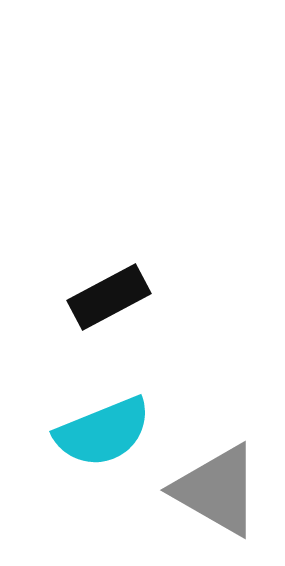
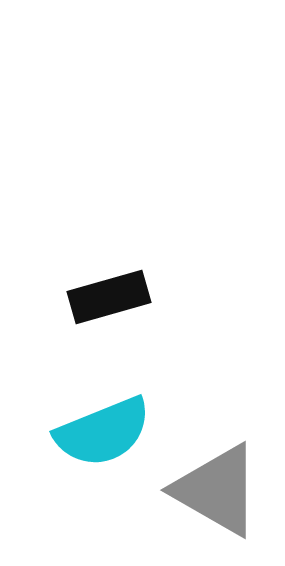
black rectangle: rotated 12 degrees clockwise
